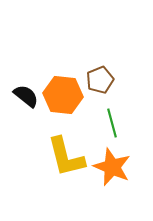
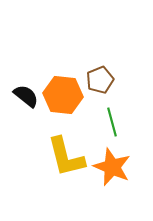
green line: moved 1 px up
